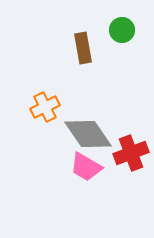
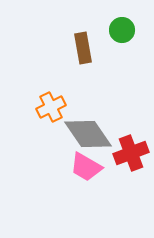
orange cross: moved 6 px right
